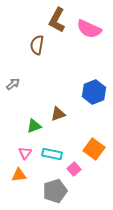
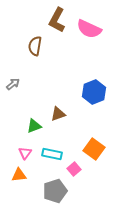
brown semicircle: moved 2 px left, 1 px down
